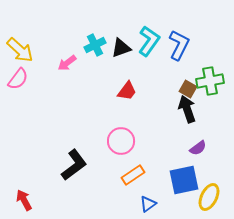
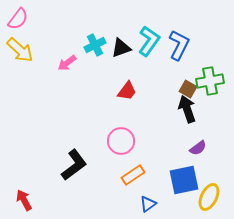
pink semicircle: moved 60 px up
